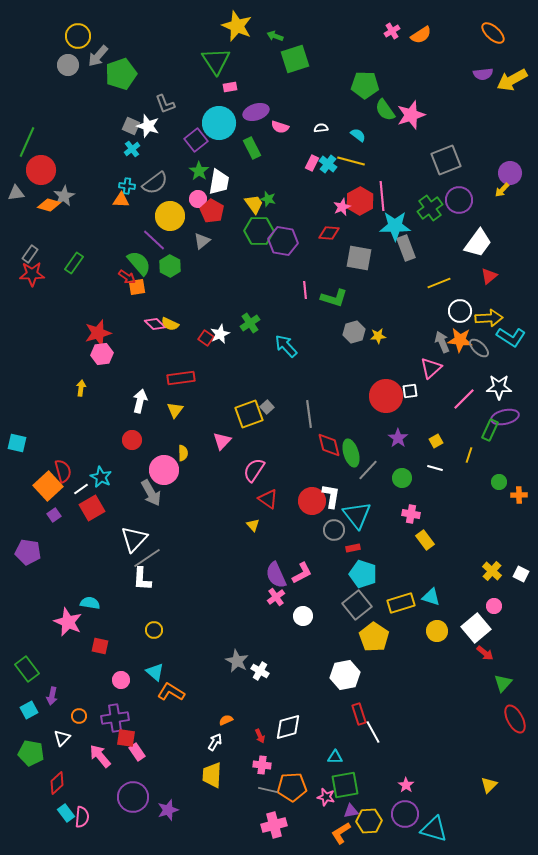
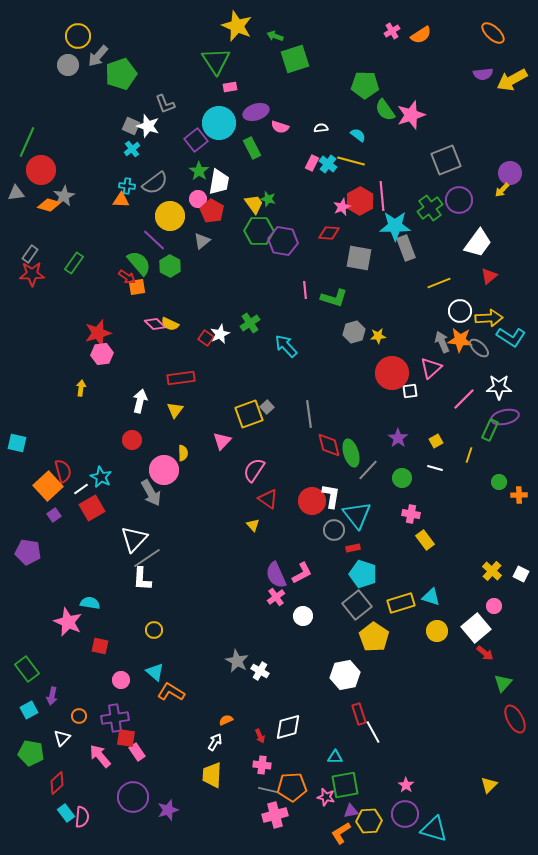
red circle at (386, 396): moved 6 px right, 23 px up
pink cross at (274, 825): moved 1 px right, 10 px up
